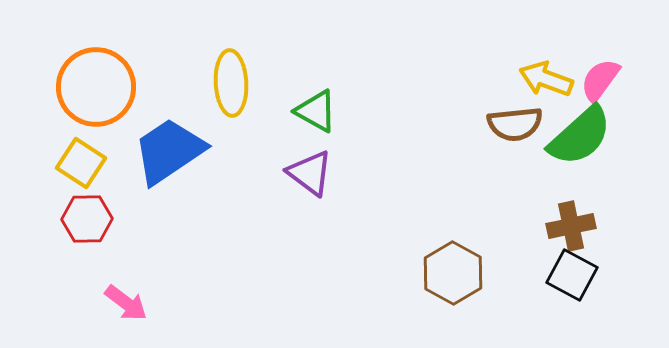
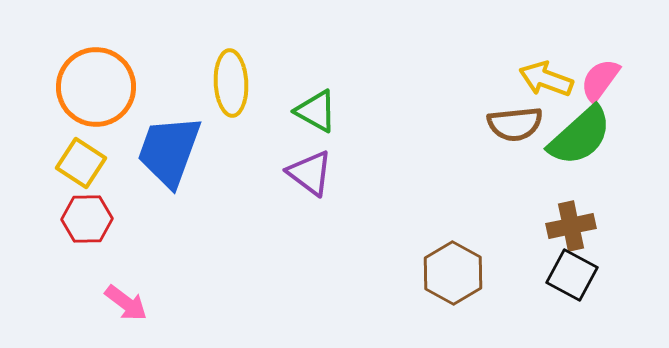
blue trapezoid: rotated 36 degrees counterclockwise
